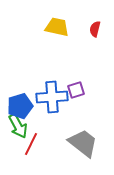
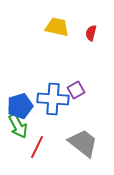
red semicircle: moved 4 px left, 4 px down
purple square: rotated 12 degrees counterclockwise
blue cross: moved 1 px right, 2 px down; rotated 8 degrees clockwise
red line: moved 6 px right, 3 px down
